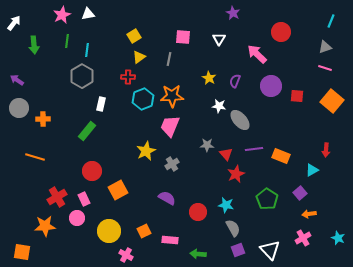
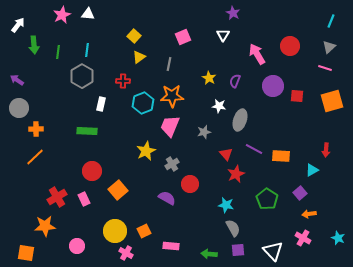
white triangle at (88, 14): rotated 16 degrees clockwise
white arrow at (14, 23): moved 4 px right, 2 px down
red circle at (281, 32): moved 9 px right, 14 px down
yellow square at (134, 36): rotated 16 degrees counterclockwise
pink square at (183, 37): rotated 28 degrees counterclockwise
white triangle at (219, 39): moved 4 px right, 4 px up
green line at (67, 41): moved 9 px left, 11 px down
gray triangle at (325, 47): moved 4 px right; rotated 24 degrees counterclockwise
pink arrow at (257, 54): rotated 15 degrees clockwise
gray line at (169, 59): moved 5 px down
red cross at (128, 77): moved 5 px left, 4 px down
purple circle at (271, 86): moved 2 px right
cyan hexagon at (143, 99): moved 4 px down
orange square at (332, 101): rotated 35 degrees clockwise
orange cross at (43, 119): moved 7 px left, 10 px down
gray ellipse at (240, 120): rotated 60 degrees clockwise
green rectangle at (87, 131): rotated 54 degrees clockwise
gray star at (207, 145): moved 3 px left, 13 px up; rotated 16 degrees counterclockwise
purple line at (254, 149): rotated 36 degrees clockwise
orange rectangle at (281, 156): rotated 18 degrees counterclockwise
orange line at (35, 157): rotated 60 degrees counterclockwise
orange square at (118, 190): rotated 12 degrees counterclockwise
red circle at (198, 212): moved 8 px left, 28 px up
pink circle at (77, 218): moved 28 px down
yellow circle at (109, 231): moved 6 px right
pink cross at (303, 238): rotated 28 degrees counterclockwise
pink rectangle at (170, 240): moved 1 px right, 6 px down
purple square at (238, 250): rotated 16 degrees clockwise
white triangle at (270, 250): moved 3 px right, 1 px down
orange square at (22, 252): moved 4 px right, 1 px down
green arrow at (198, 254): moved 11 px right
pink cross at (126, 255): moved 2 px up
